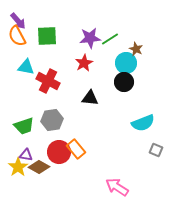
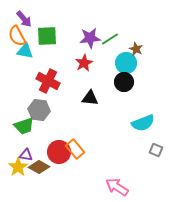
purple arrow: moved 6 px right, 2 px up
cyan triangle: moved 1 px left, 16 px up
gray hexagon: moved 13 px left, 10 px up; rotated 15 degrees clockwise
orange rectangle: moved 1 px left
